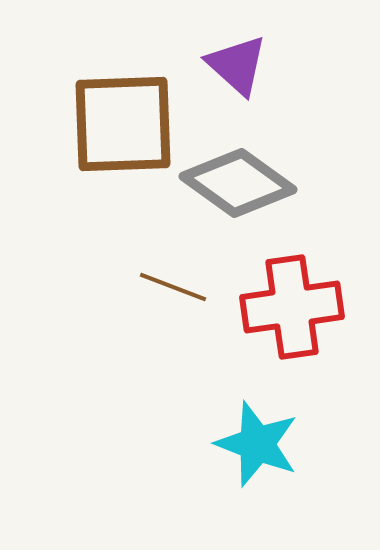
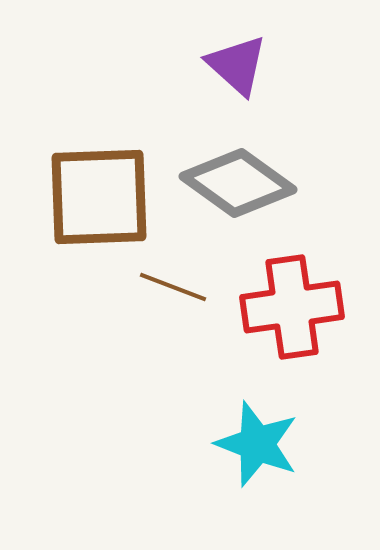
brown square: moved 24 px left, 73 px down
